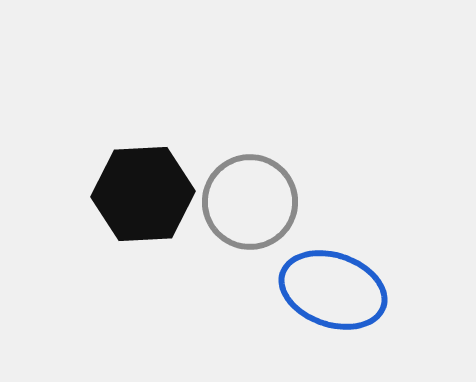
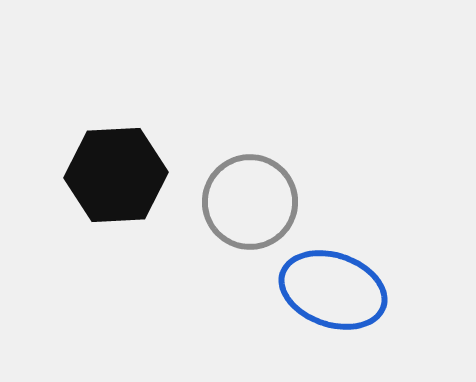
black hexagon: moved 27 px left, 19 px up
